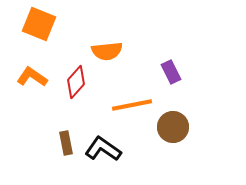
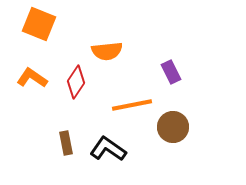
orange L-shape: moved 1 px down
red diamond: rotated 8 degrees counterclockwise
black L-shape: moved 5 px right
